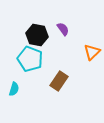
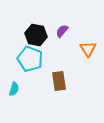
purple semicircle: moved 1 px left, 2 px down; rotated 104 degrees counterclockwise
black hexagon: moved 1 px left
orange triangle: moved 4 px left, 3 px up; rotated 18 degrees counterclockwise
brown rectangle: rotated 42 degrees counterclockwise
